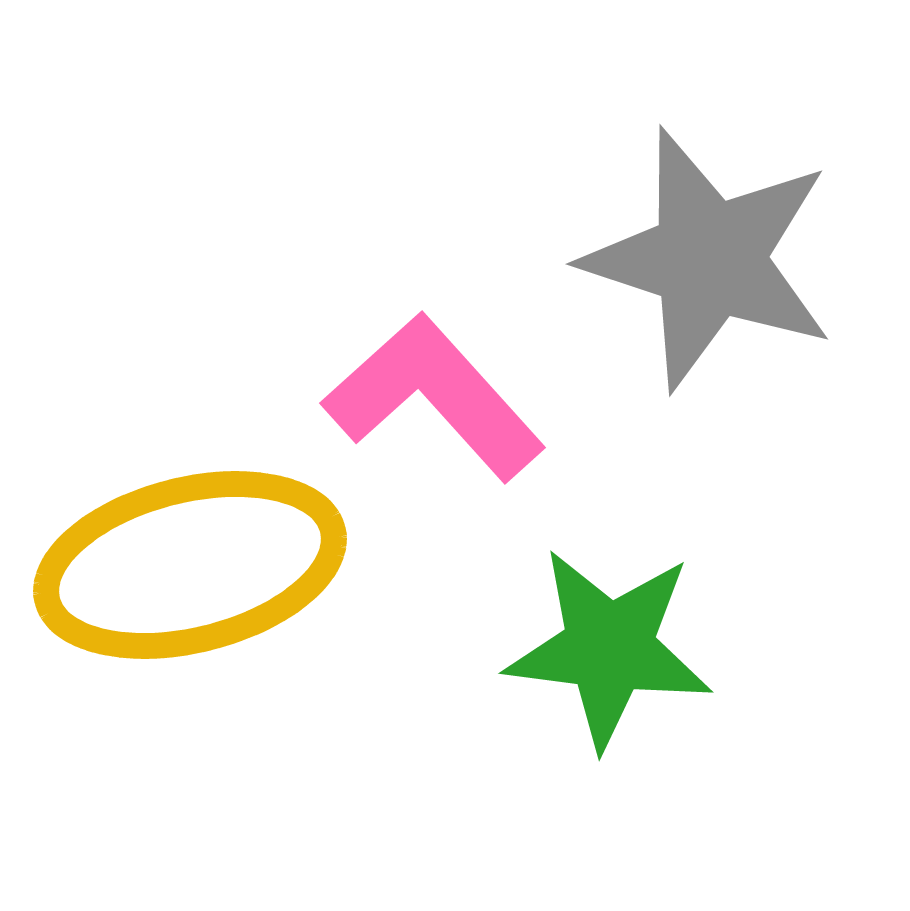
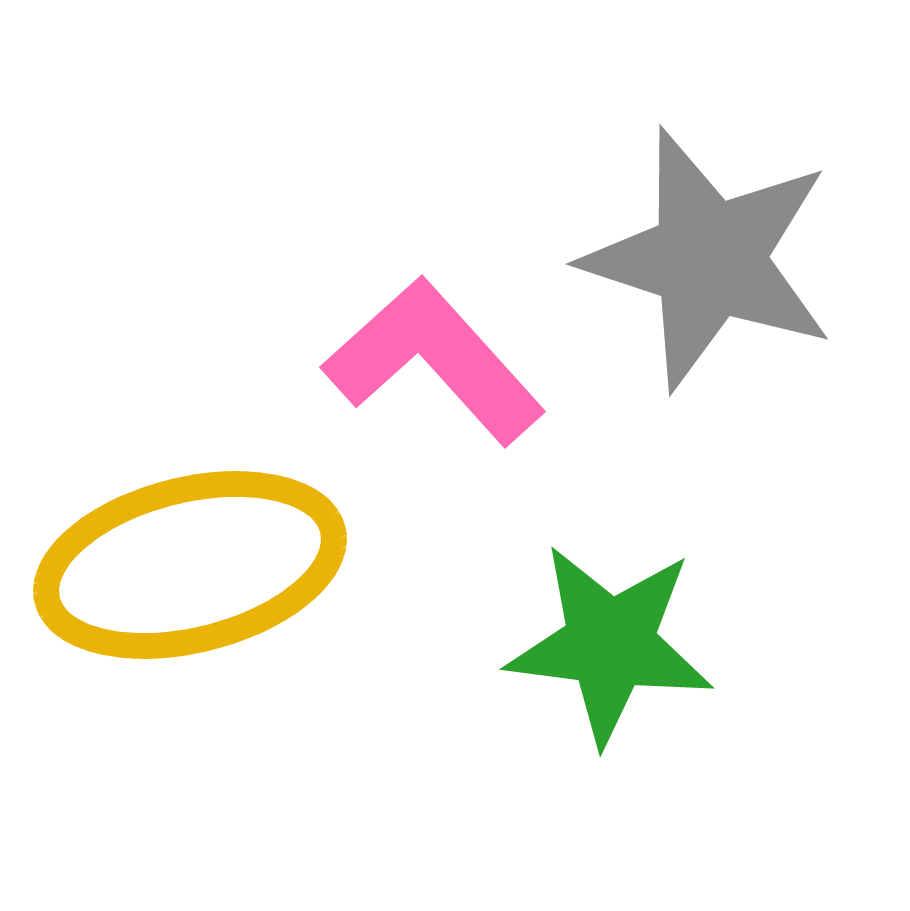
pink L-shape: moved 36 px up
green star: moved 1 px right, 4 px up
